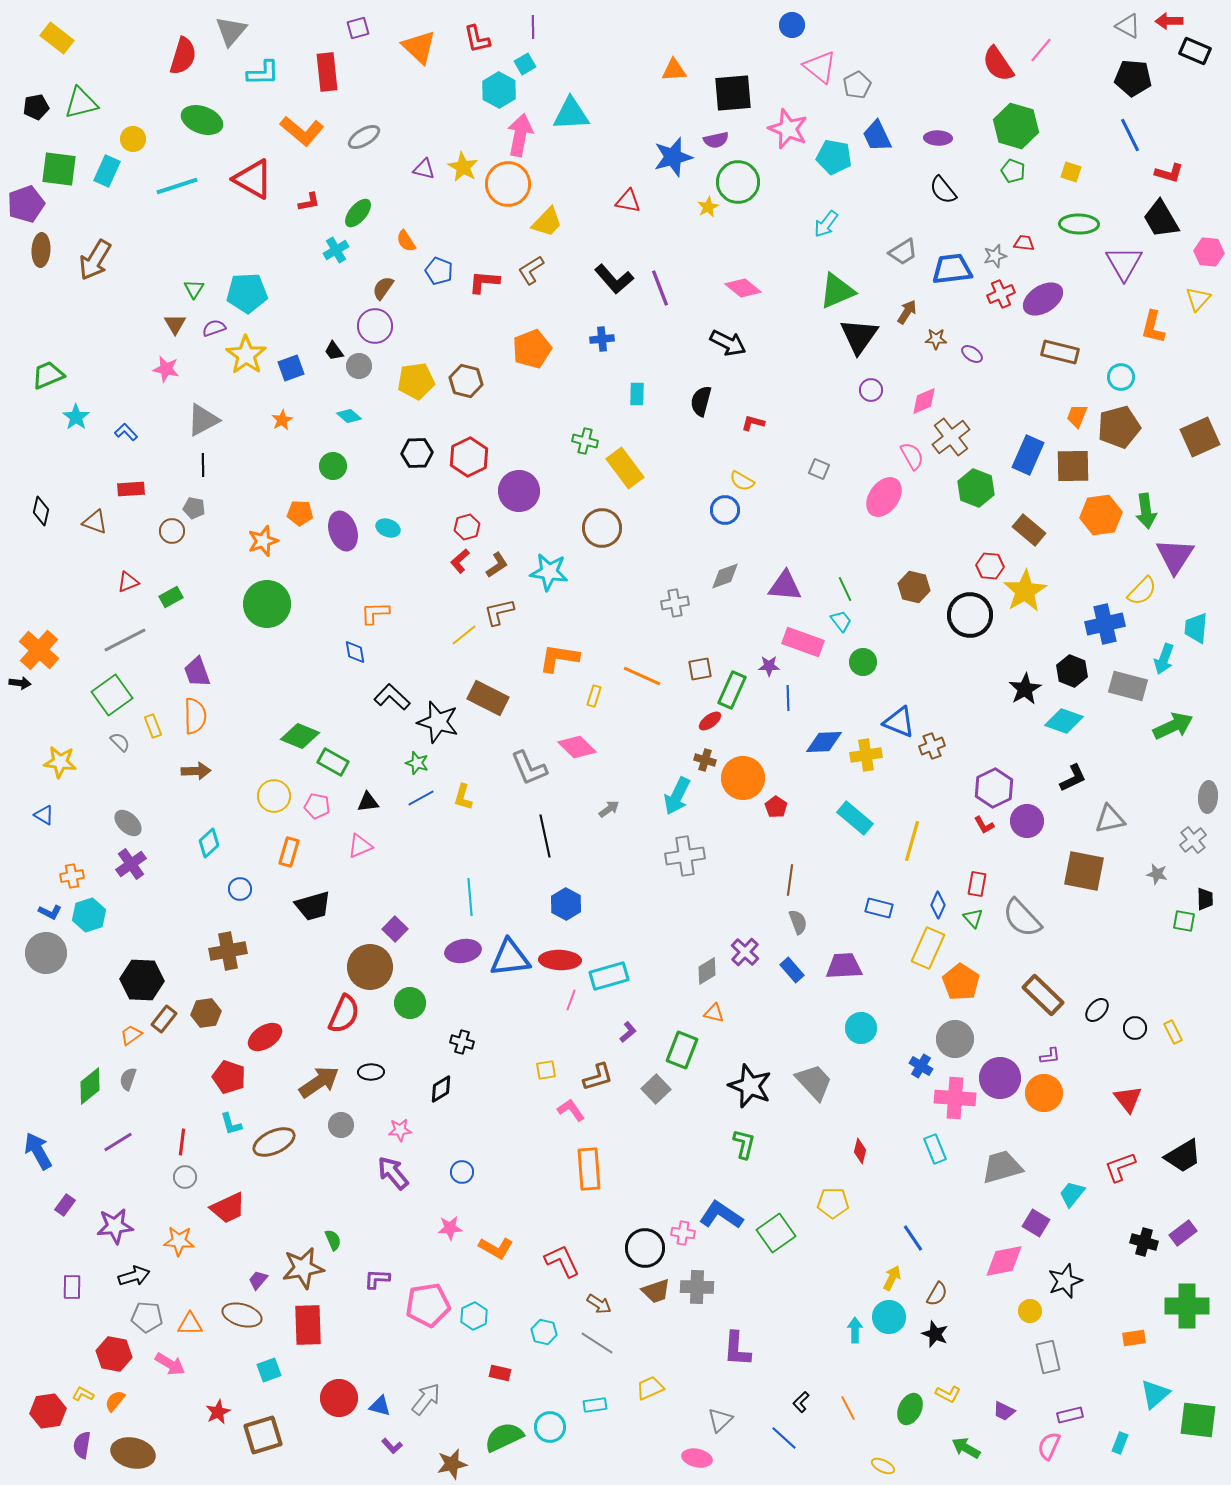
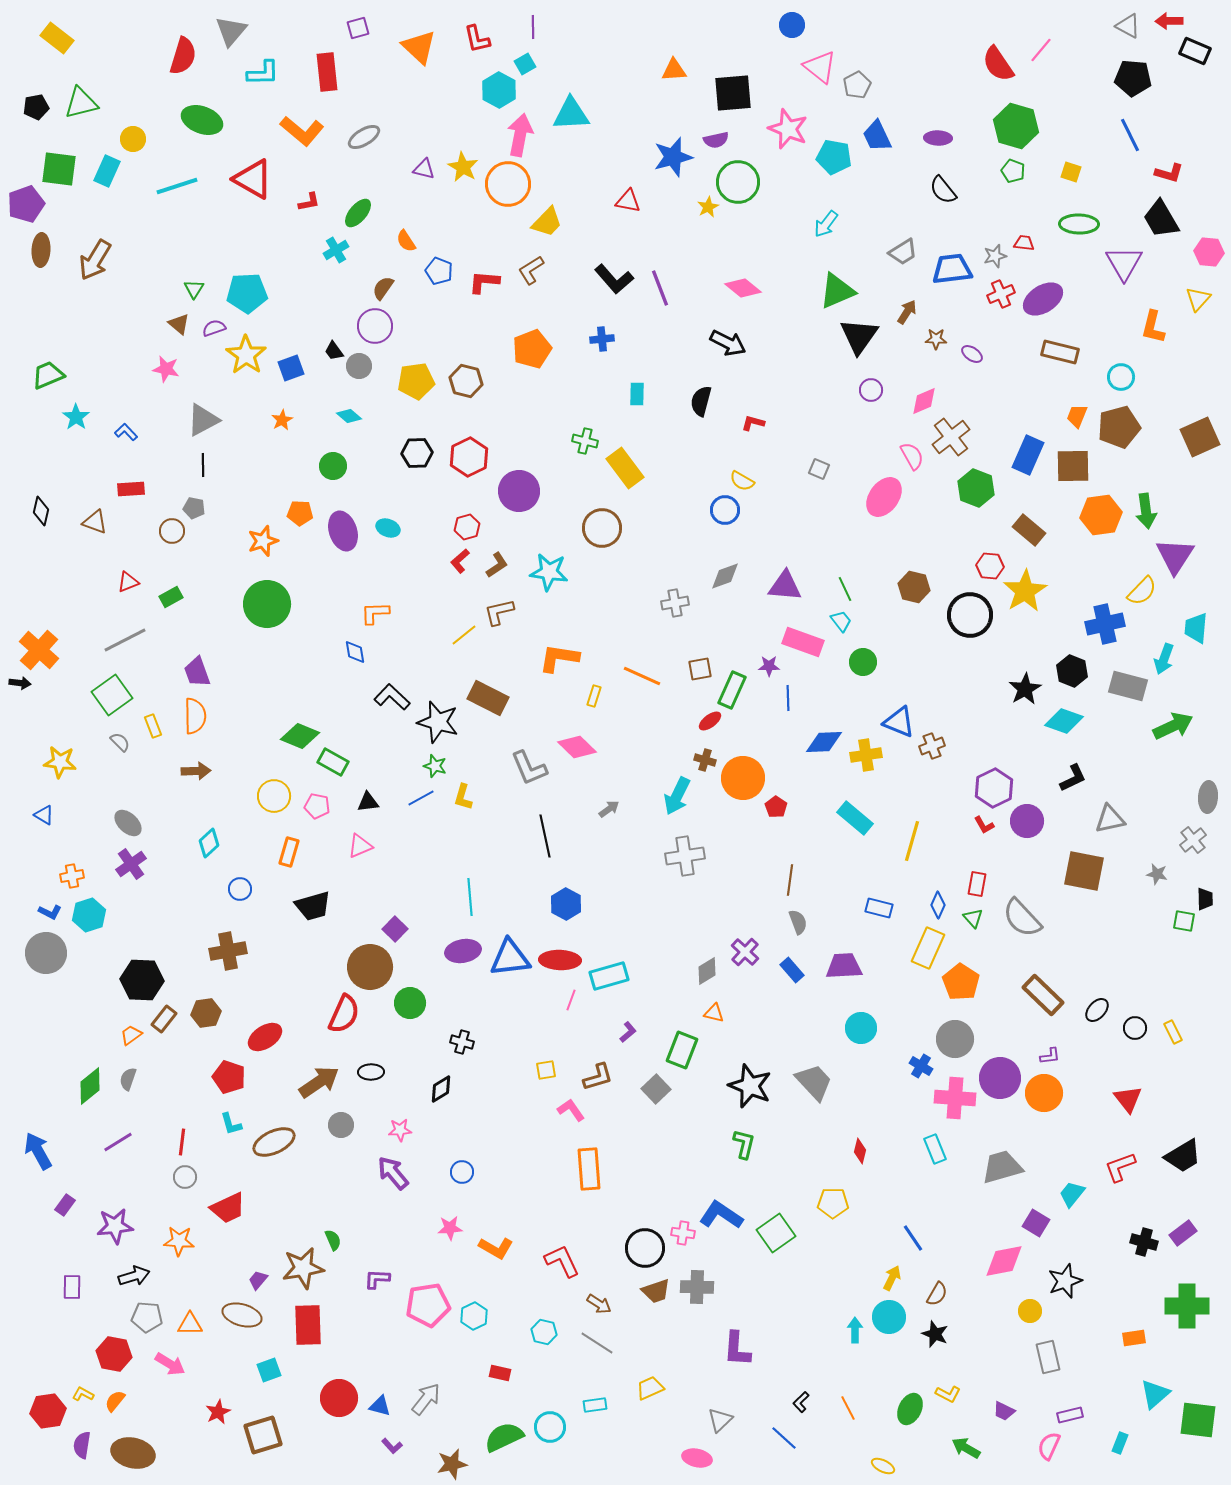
brown triangle at (175, 324): moved 4 px right; rotated 20 degrees counterclockwise
green star at (417, 763): moved 18 px right, 3 px down
